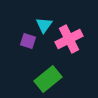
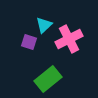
cyan triangle: rotated 12 degrees clockwise
purple square: moved 1 px right, 1 px down
